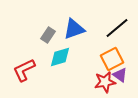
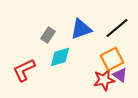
blue triangle: moved 7 px right
red star: moved 1 px left, 2 px up
